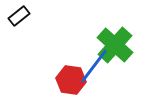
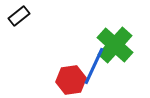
blue line: rotated 12 degrees counterclockwise
red hexagon: rotated 16 degrees counterclockwise
